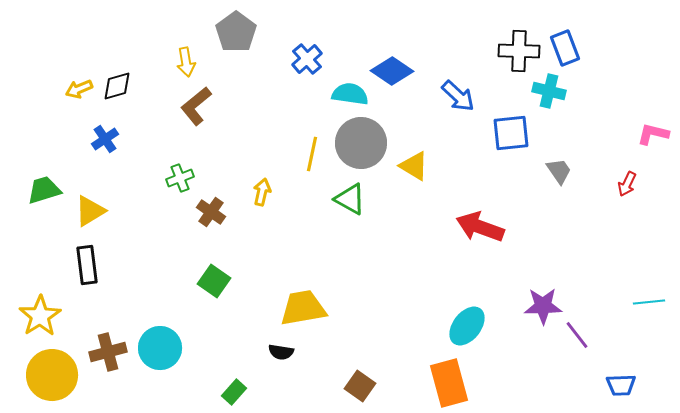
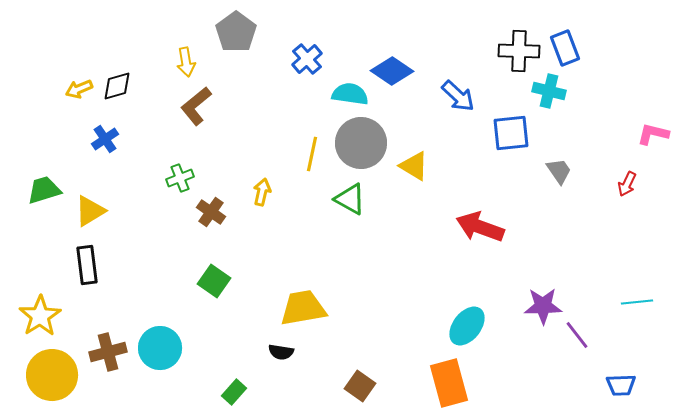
cyan line at (649, 302): moved 12 px left
